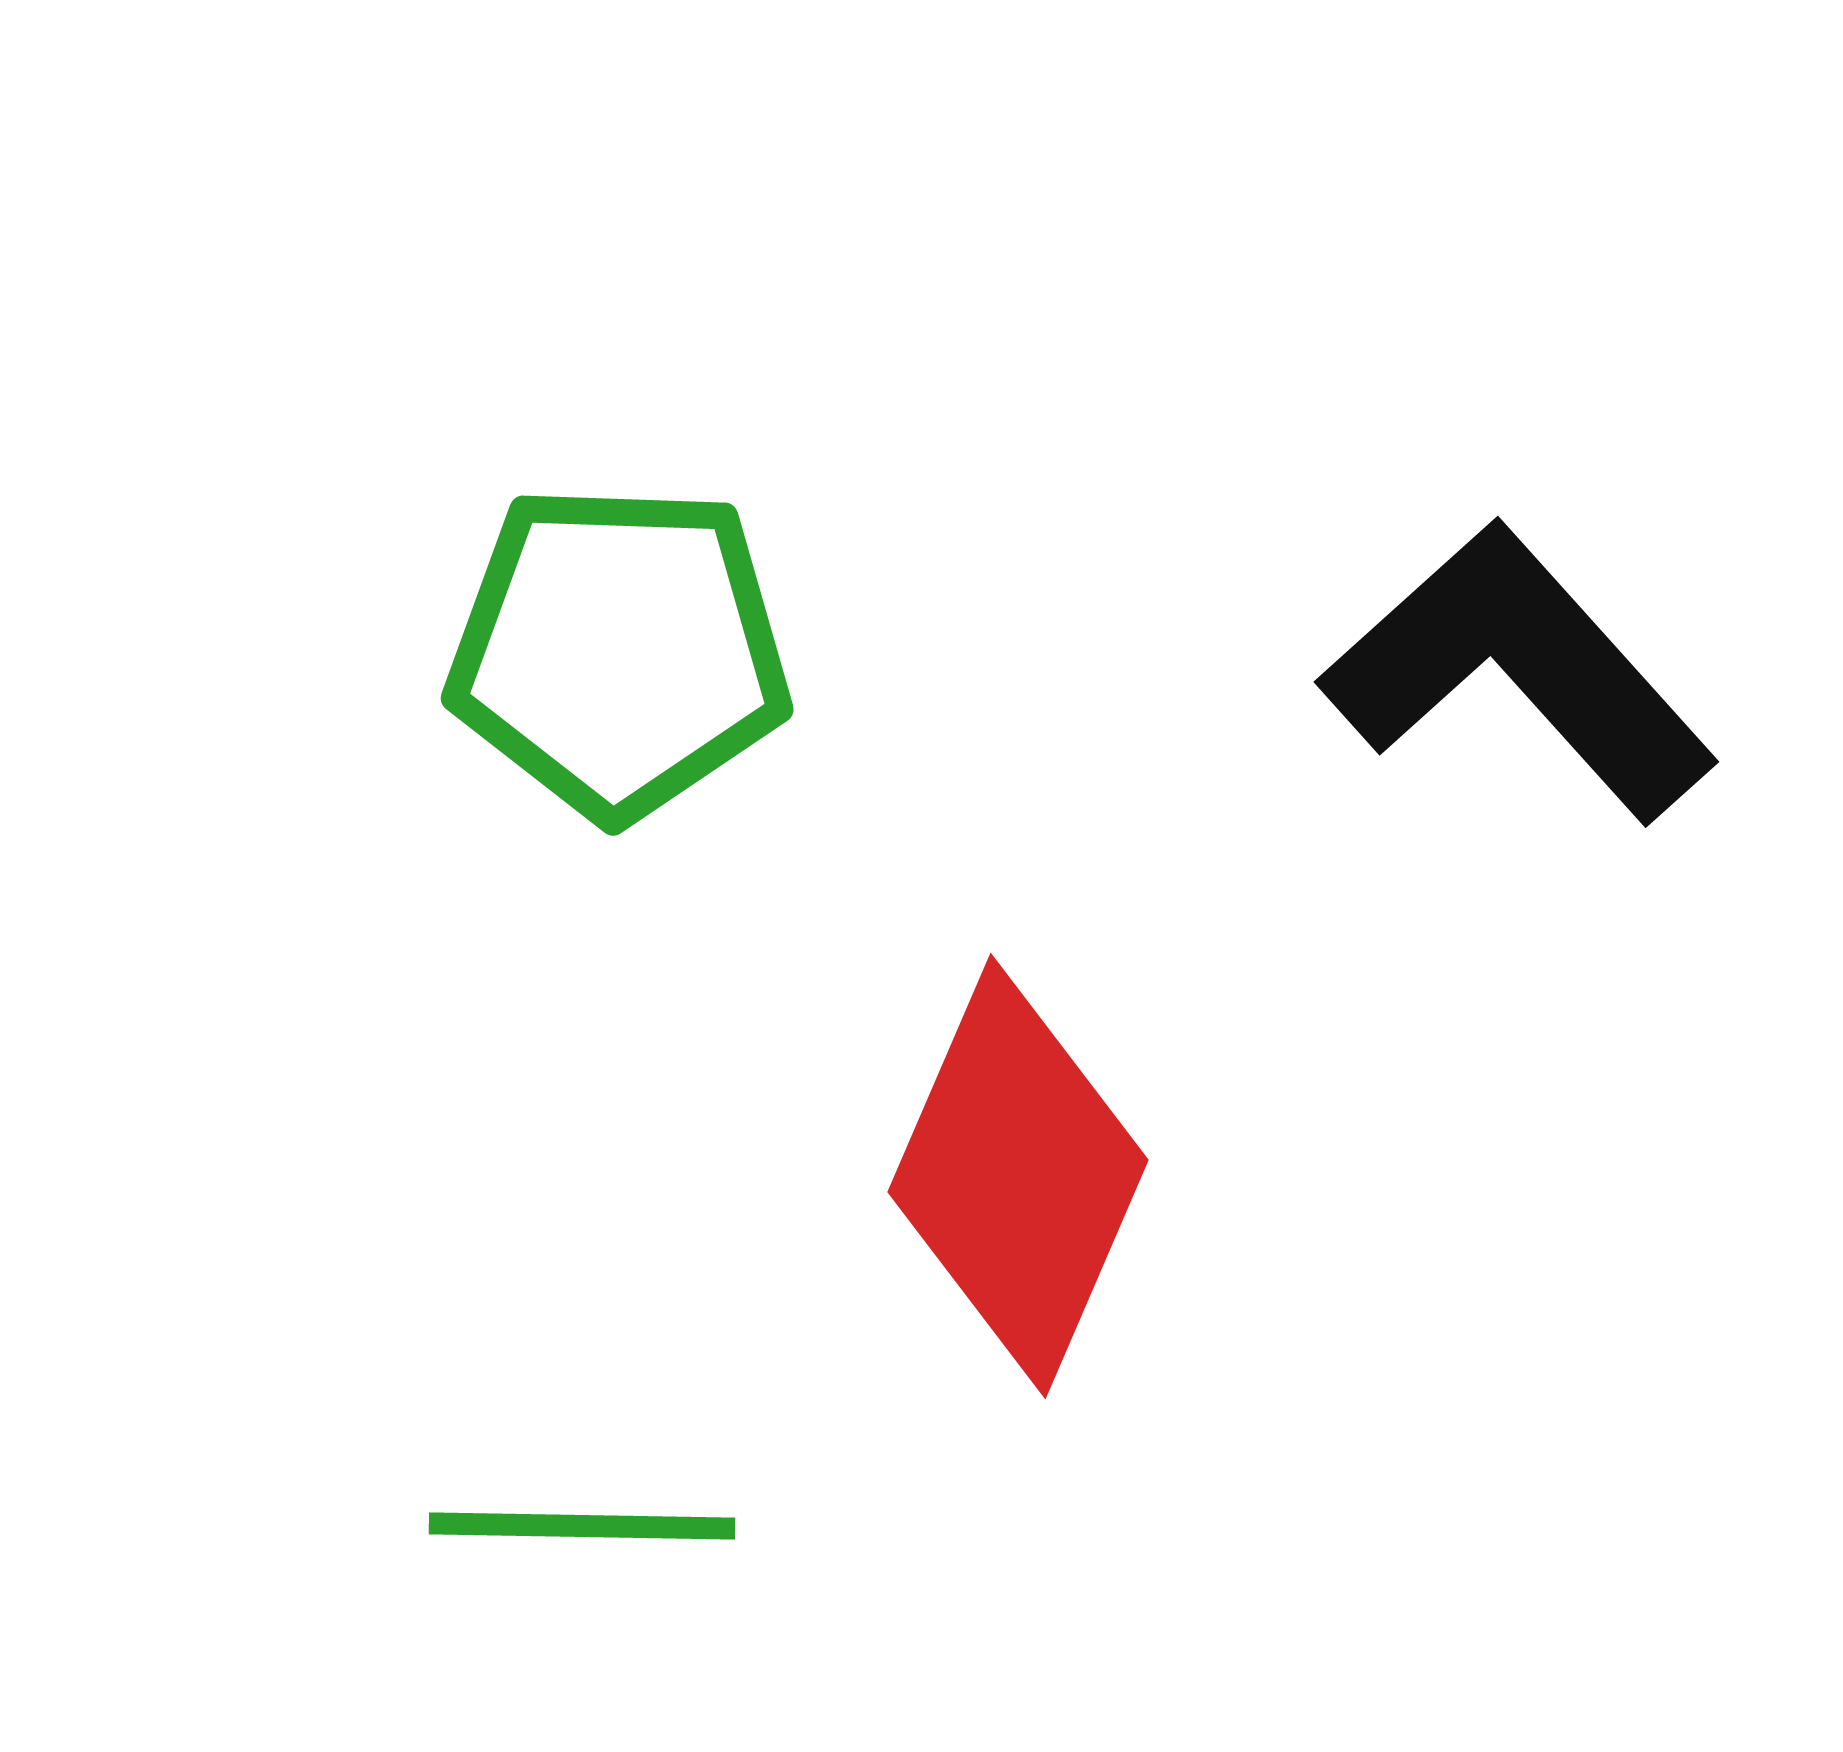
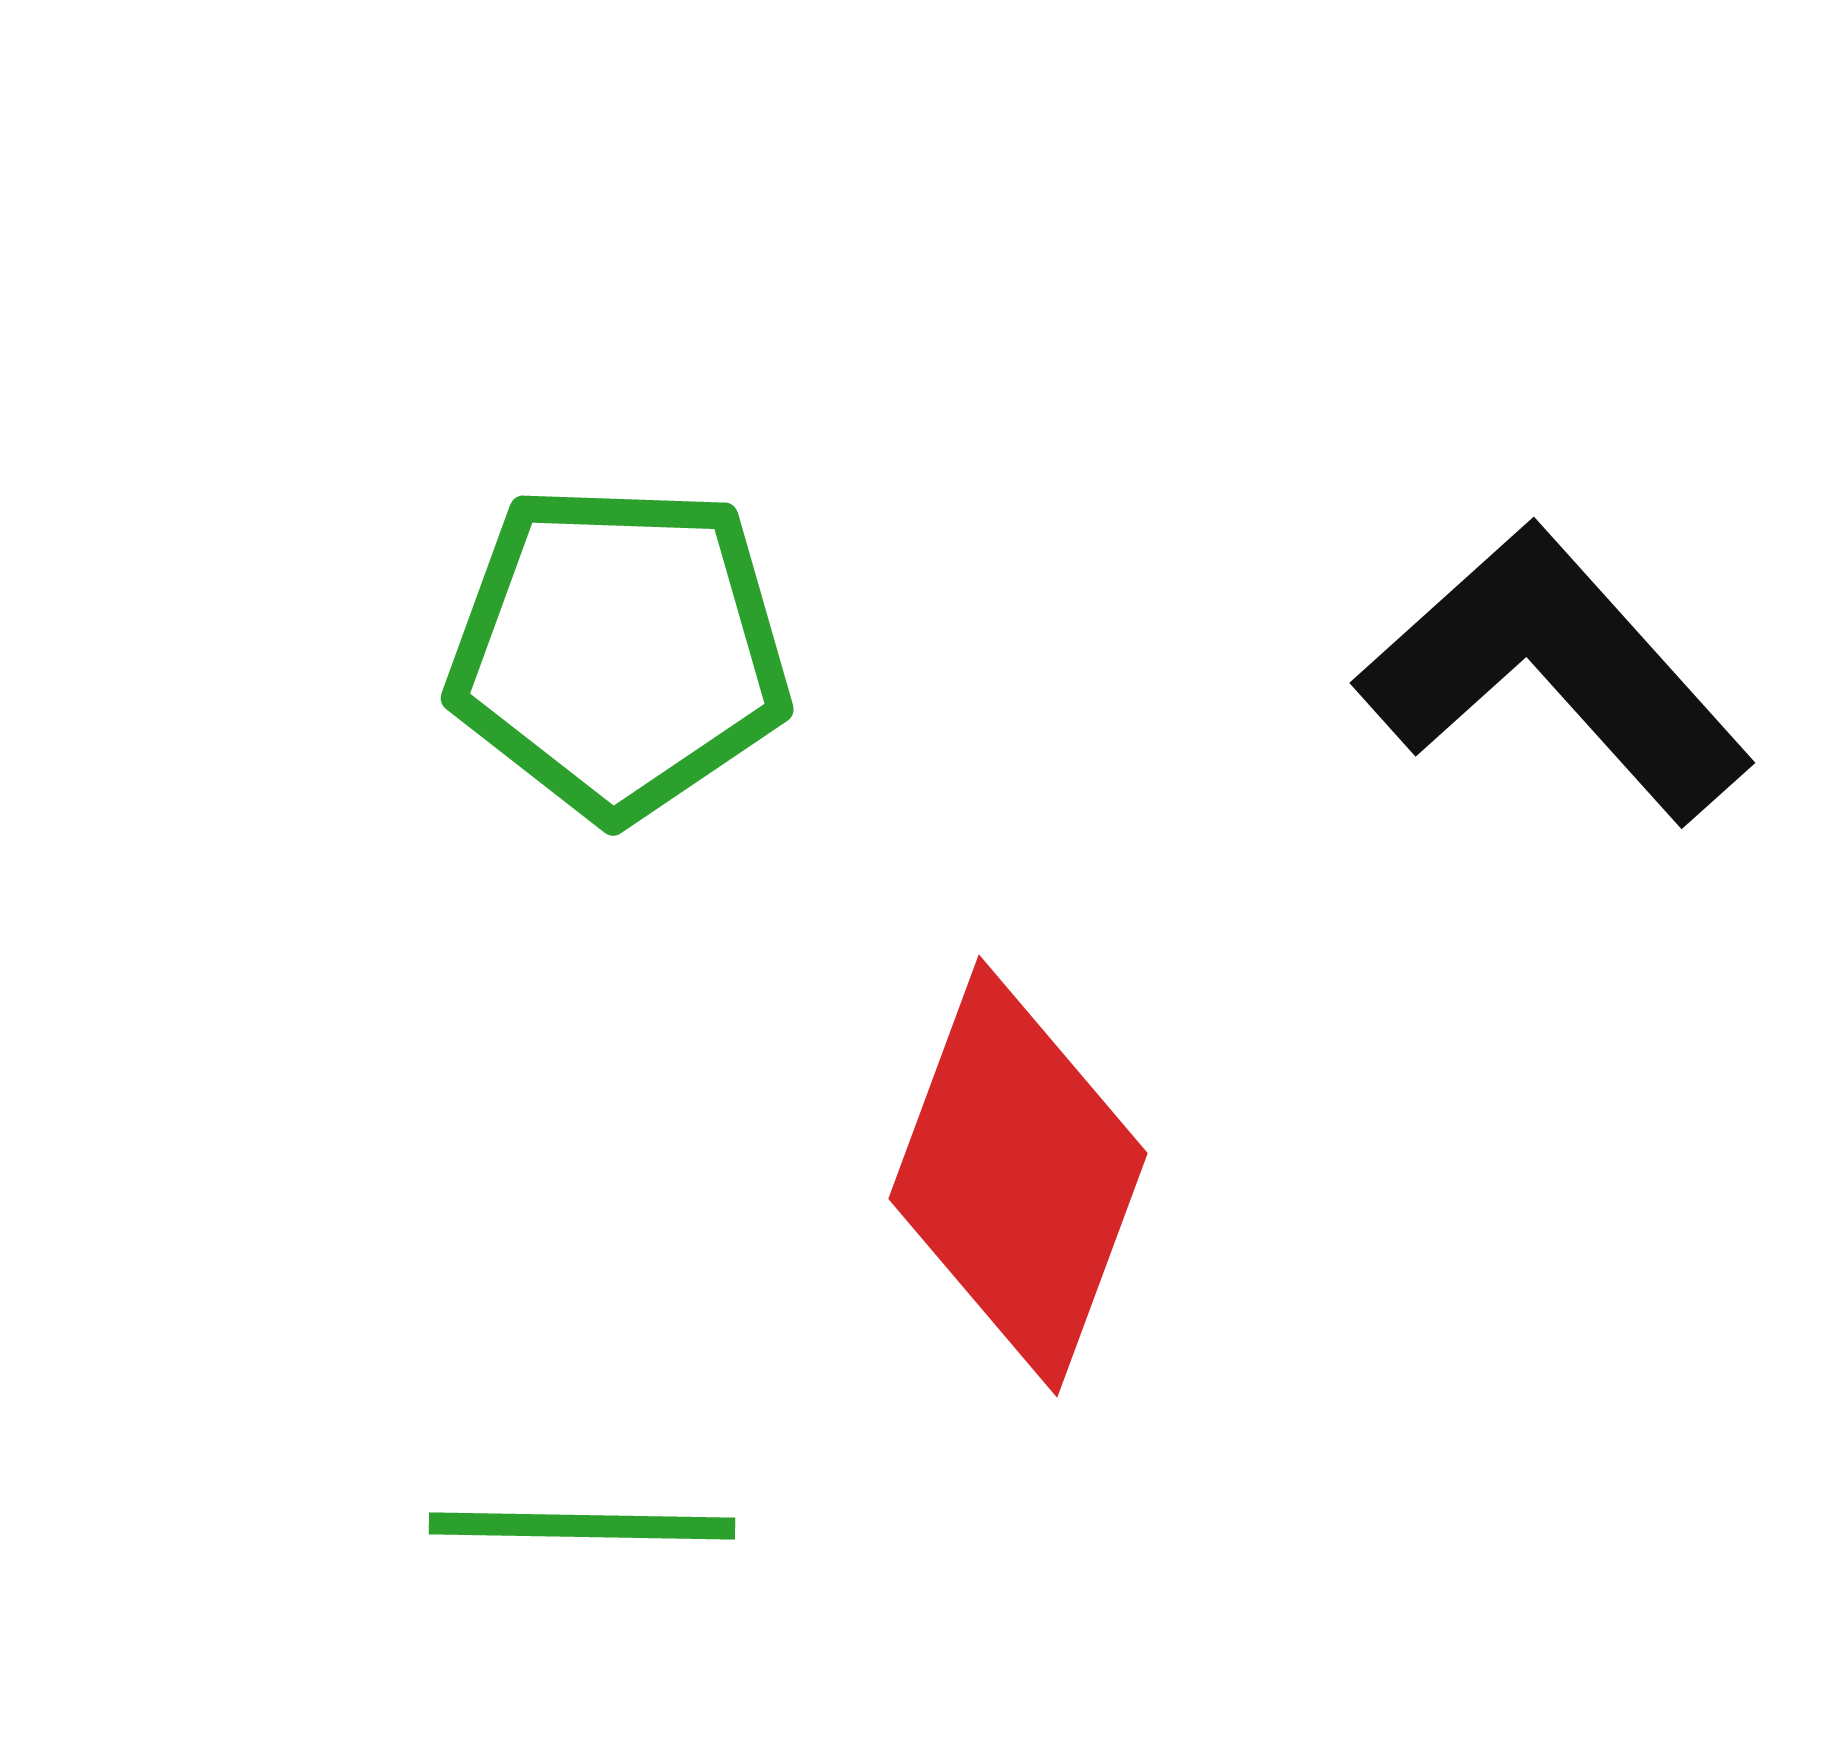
black L-shape: moved 36 px right, 1 px down
red diamond: rotated 3 degrees counterclockwise
